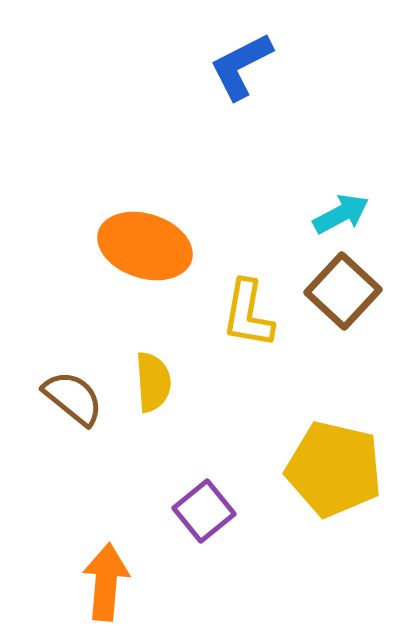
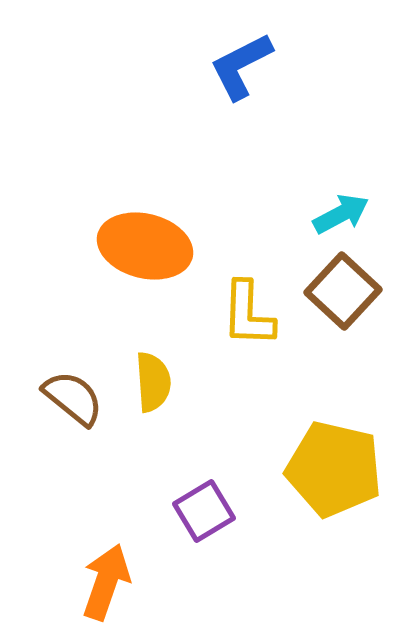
orange ellipse: rotated 4 degrees counterclockwise
yellow L-shape: rotated 8 degrees counterclockwise
purple square: rotated 8 degrees clockwise
orange arrow: rotated 14 degrees clockwise
